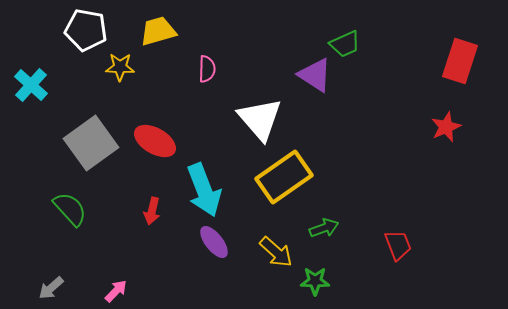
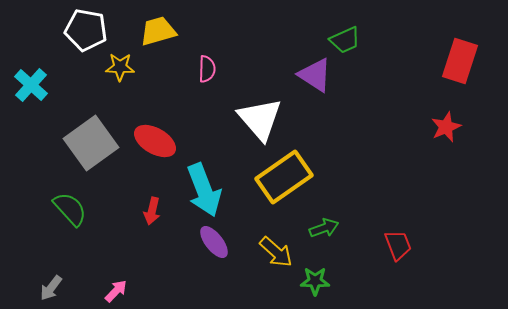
green trapezoid: moved 4 px up
gray arrow: rotated 12 degrees counterclockwise
